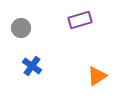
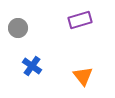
gray circle: moved 3 px left
orange triangle: moved 14 px left; rotated 35 degrees counterclockwise
